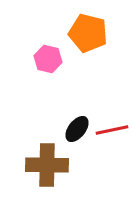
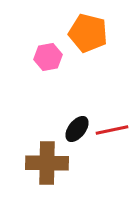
pink hexagon: moved 2 px up; rotated 24 degrees counterclockwise
brown cross: moved 2 px up
